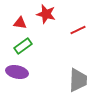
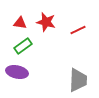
red star: moved 8 px down
